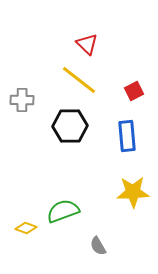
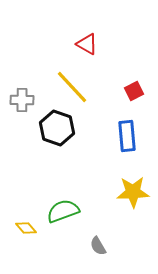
red triangle: rotated 15 degrees counterclockwise
yellow line: moved 7 px left, 7 px down; rotated 9 degrees clockwise
black hexagon: moved 13 px left, 2 px down; rotated 20 degrees clockwise
yellow diamond: rotated 30 degrees clockwise
